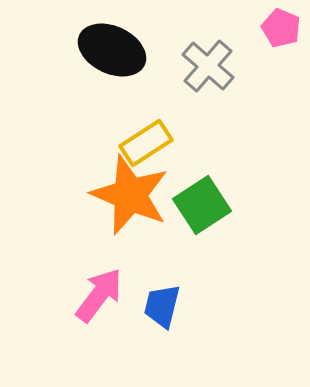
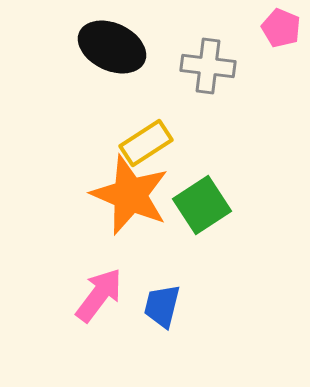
black ellipse: moved 3 px up
gray cross: rotated 34 degrees counterclockwise
